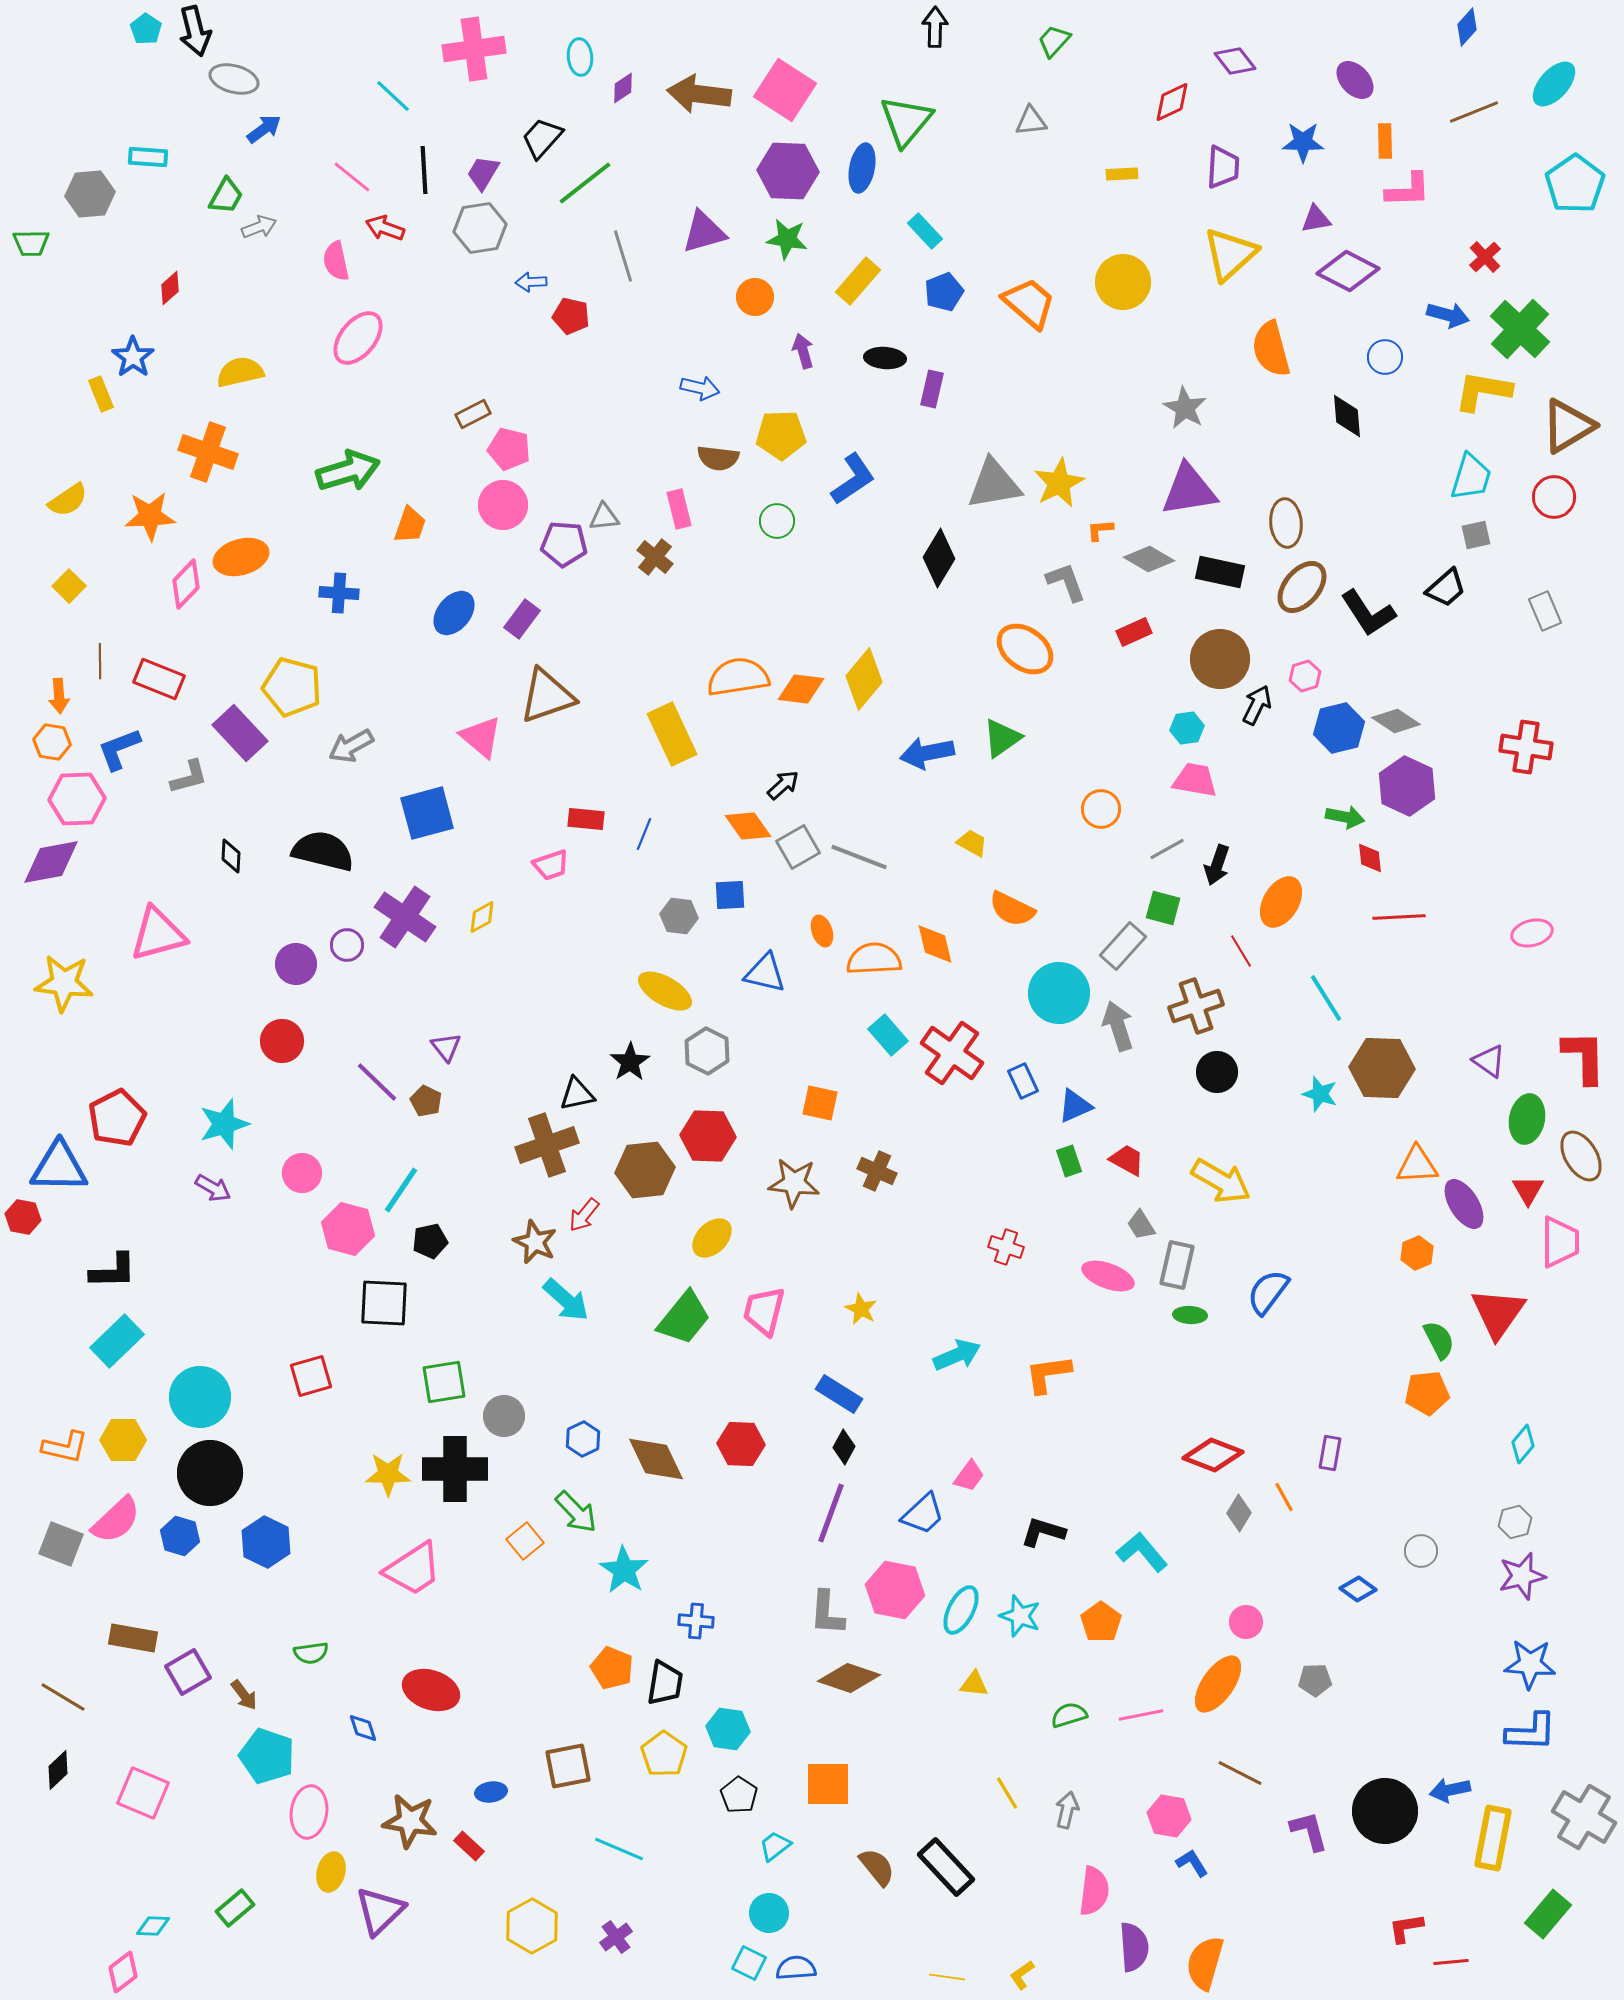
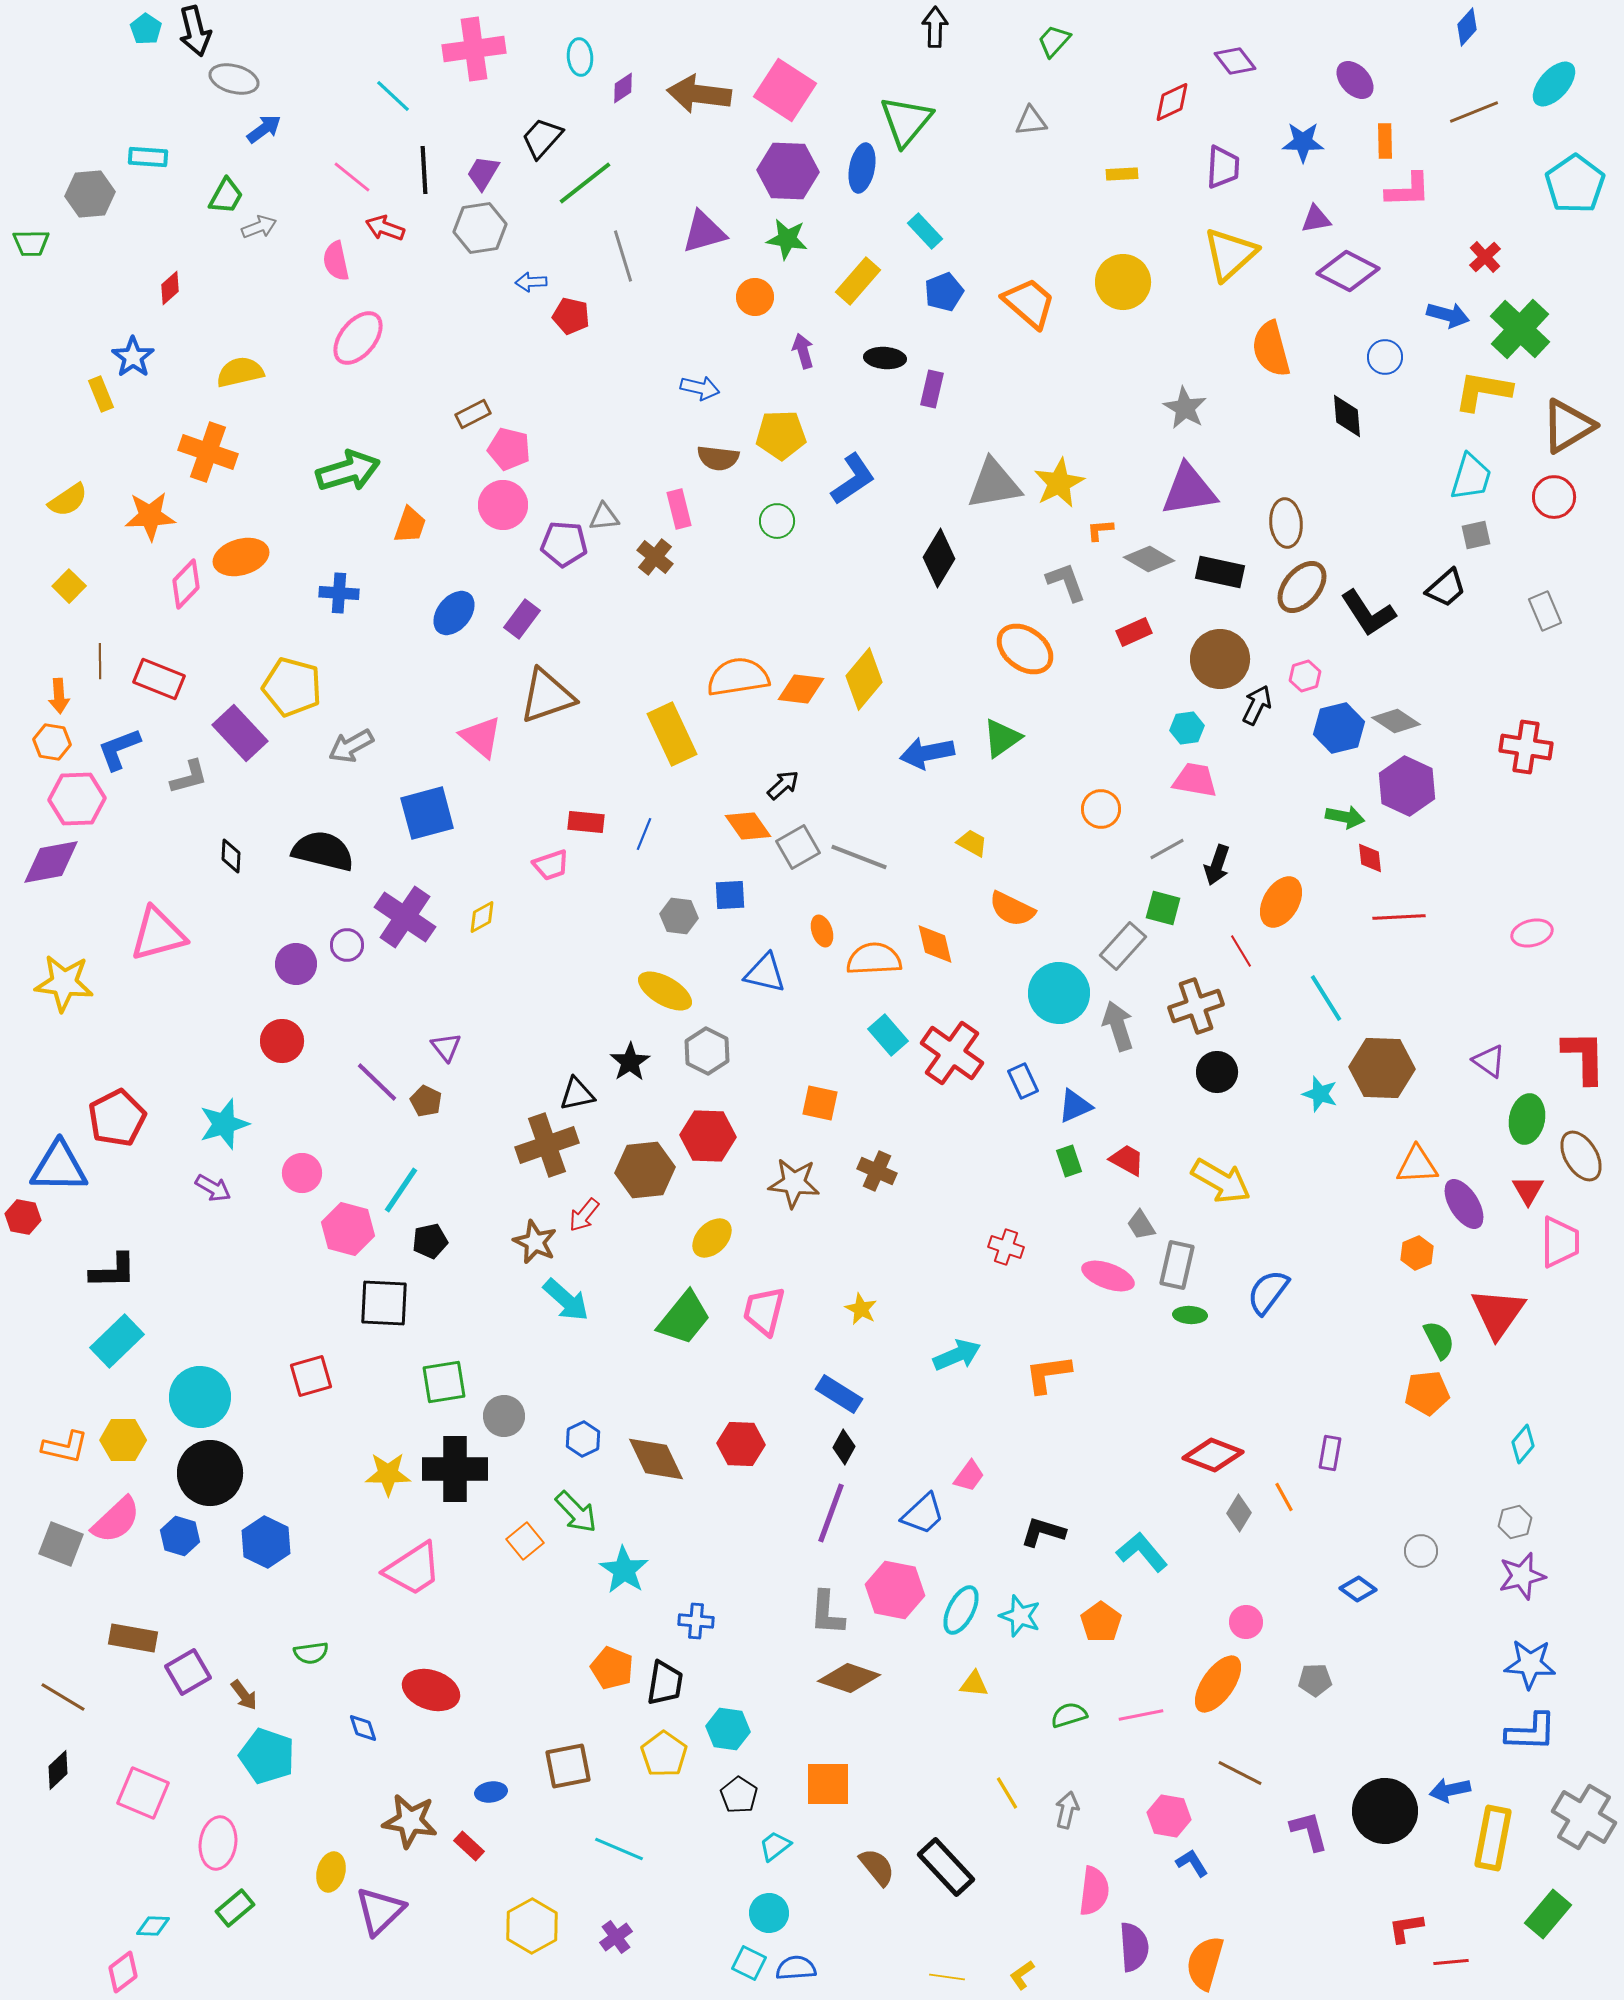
red rectangle at (586, 819): moved 3 px down
pink ellipse at (309, 1812): moved 91 px left, 31 px down
